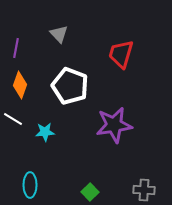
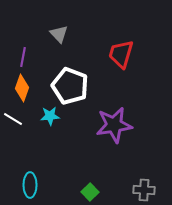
purple line: moved 7 px right, 9 px down
orange diamond: moved 2 px right, 3 px down
cyan star: moved 5 px right, 16 px up
